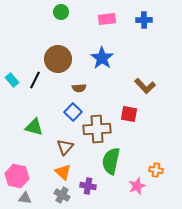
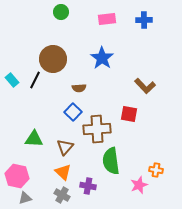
brown circle: moved 5 px left
green triangle: moved 12 px down; rotated 12 degrees counterclockwise
green semicircle: rotated 20 degrees counterclockwise
pink star: moved 2 px right, 1 px up
gray triangle: rotated 24 degrees counterclockwise
